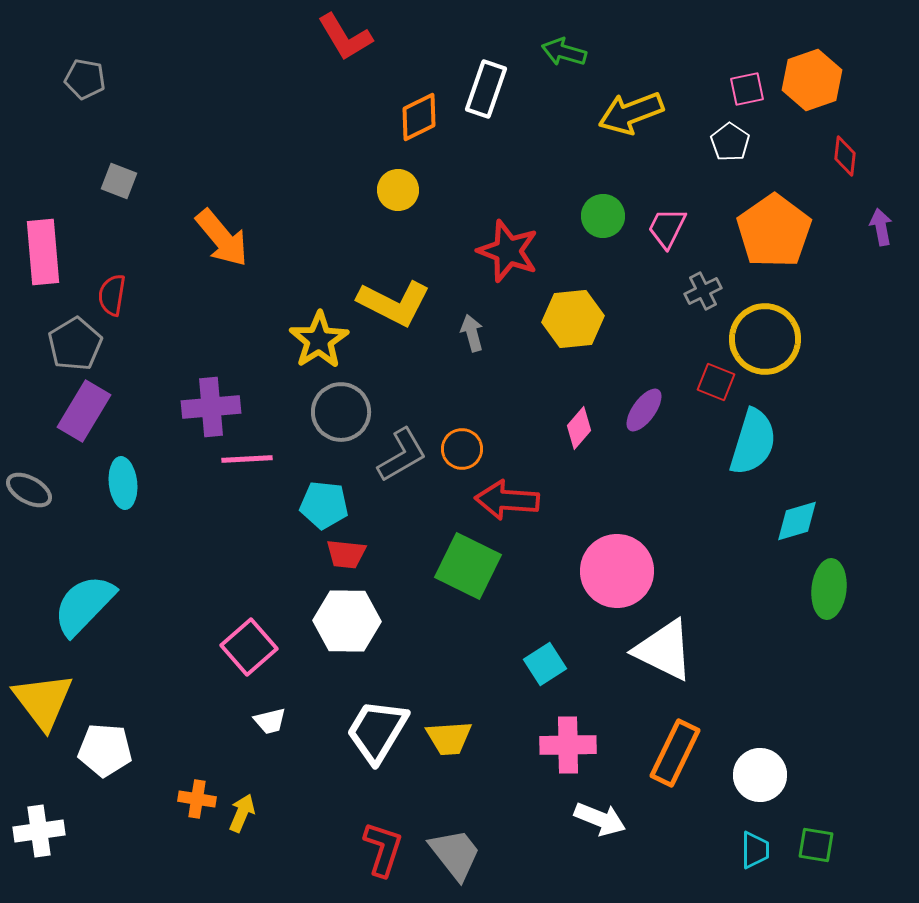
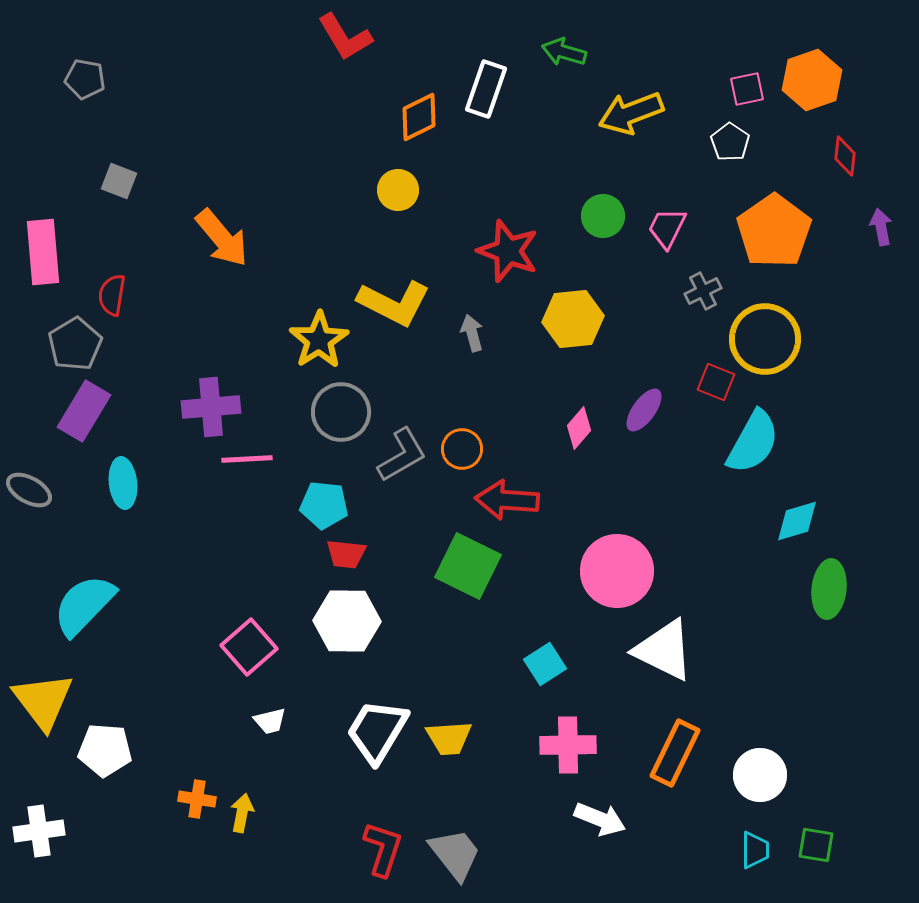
cyan semicircle at (753, 442): rotated 12 degrees clockwise
yellow arrow at (242, 813): rotated 12 degrees counterclockwise
